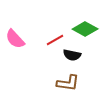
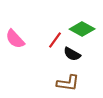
green diamond: moved 3 px left
red line: rotated 24 degrees counterclockwise
black semicircle: moved 1 px up; rotated 18 degrees clockwise
